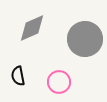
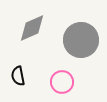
gray circle: moved 4 px left, 1 px down
pink circle: moved 3 px right
